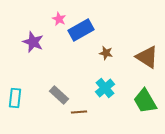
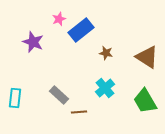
pink star: rotated 24 degrees clockwise
blue rectangle: rotated 10 degrees counterclockwise
